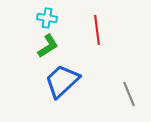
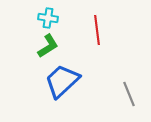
cyan cross: moved 1 px right
